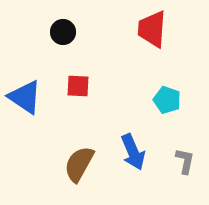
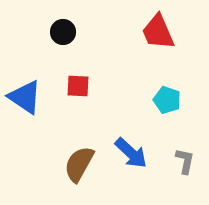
red trapezoid: moved 6 px right, 3 px down; rotated 27 degrees counterclockwise
blue arrow: moved 2 px left, 1 px down; rotated 24 degrees counterclockwise
